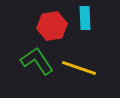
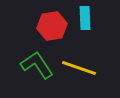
green L-shape: moved 4 px down
